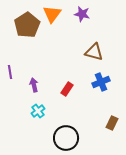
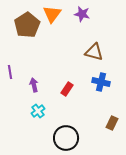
blue cross: rotated 36 degrees clockwise
